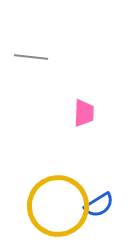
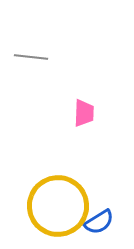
blue semicircle: moved 17 px down
